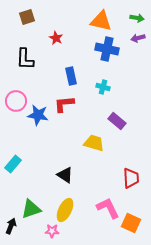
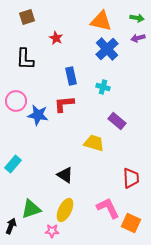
blue cross: rotated 35 degrees clockwise
